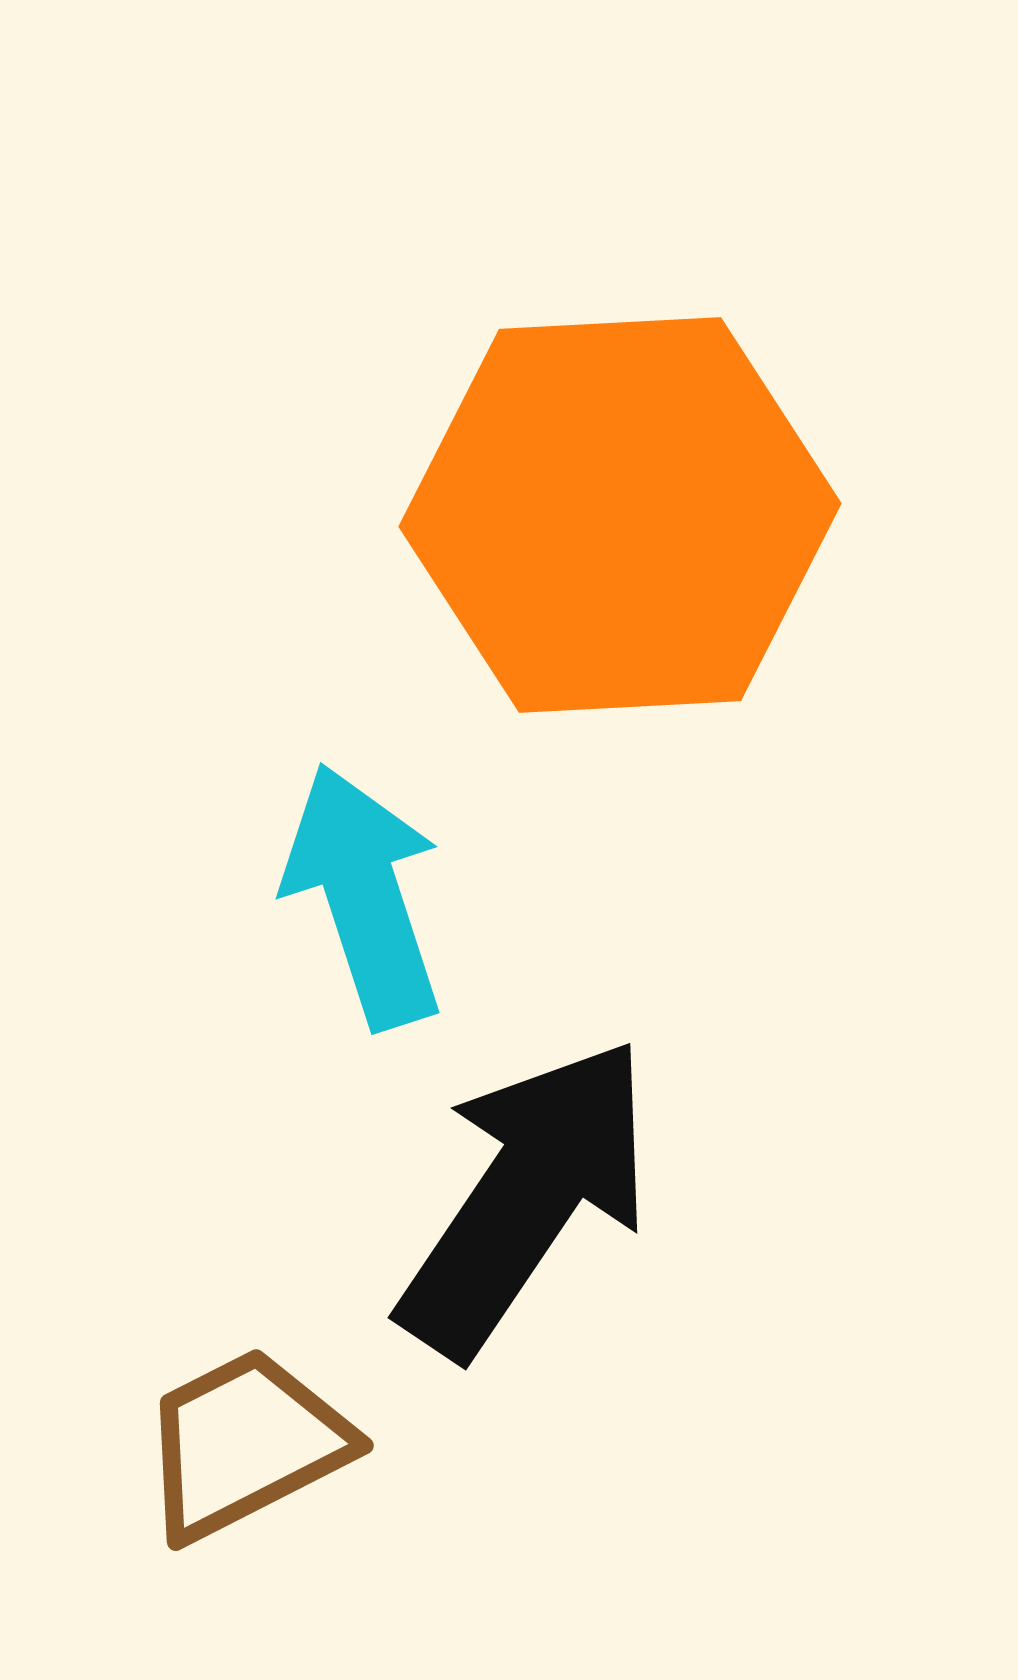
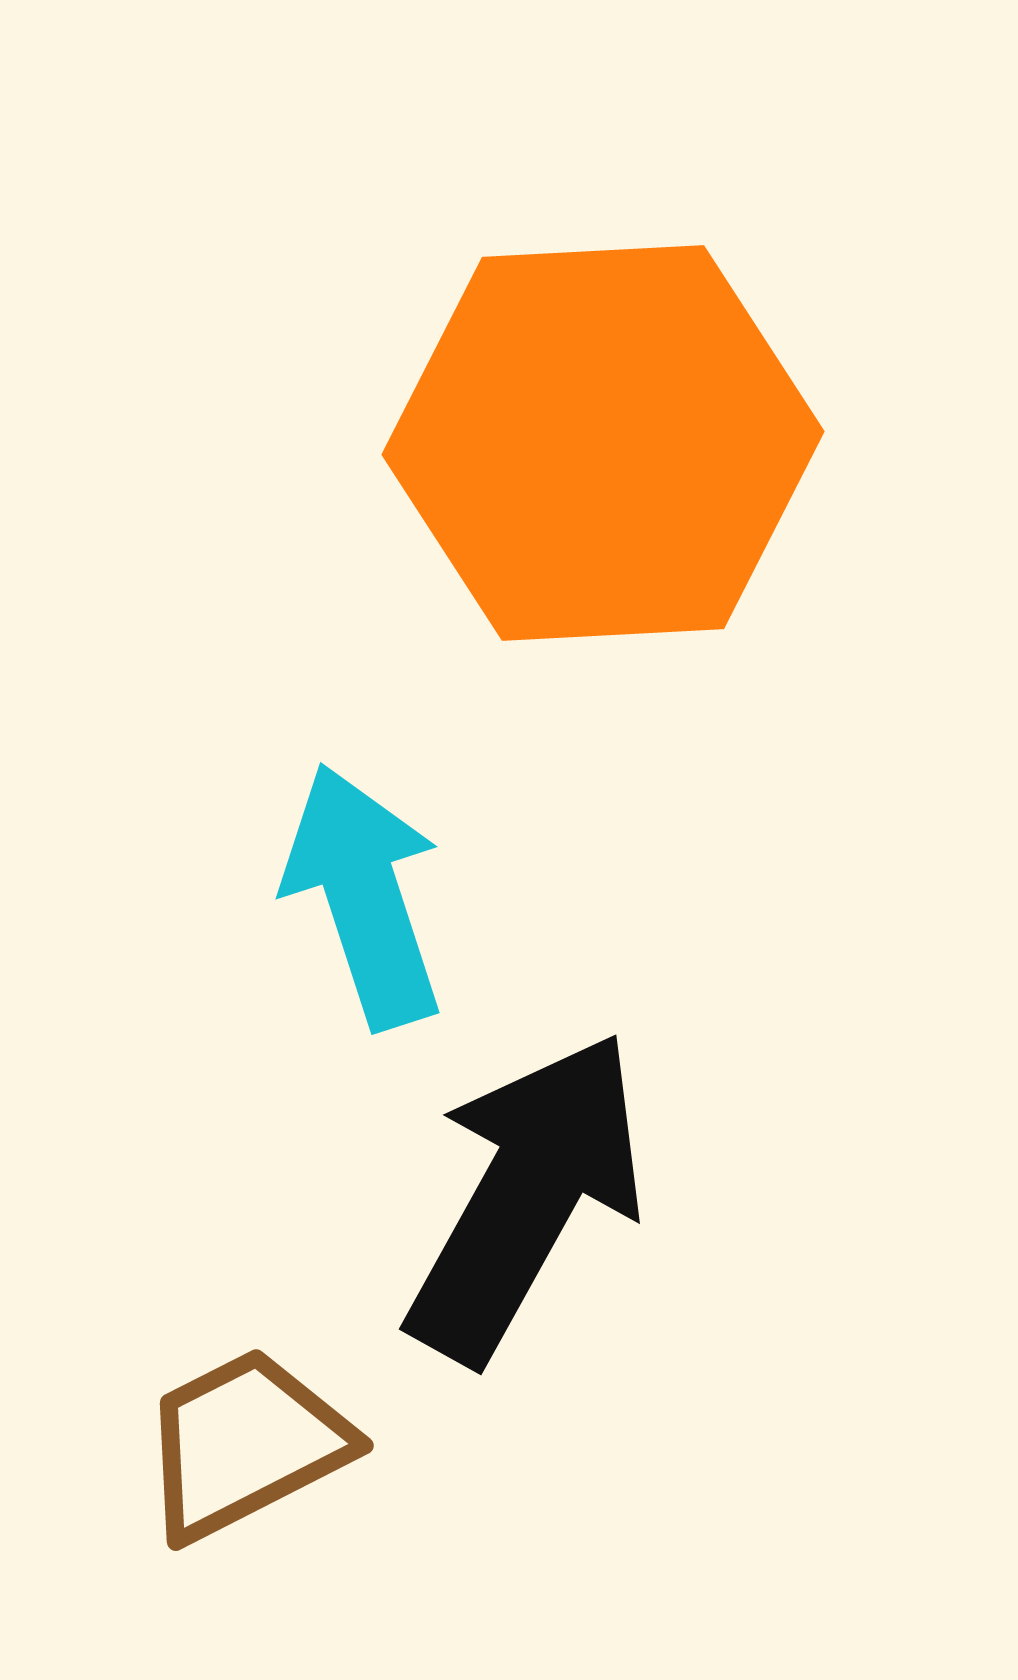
orange hexagon: moved 17 px left, 72 px up
black arrow: rotated 5 degrees counterclockwise
